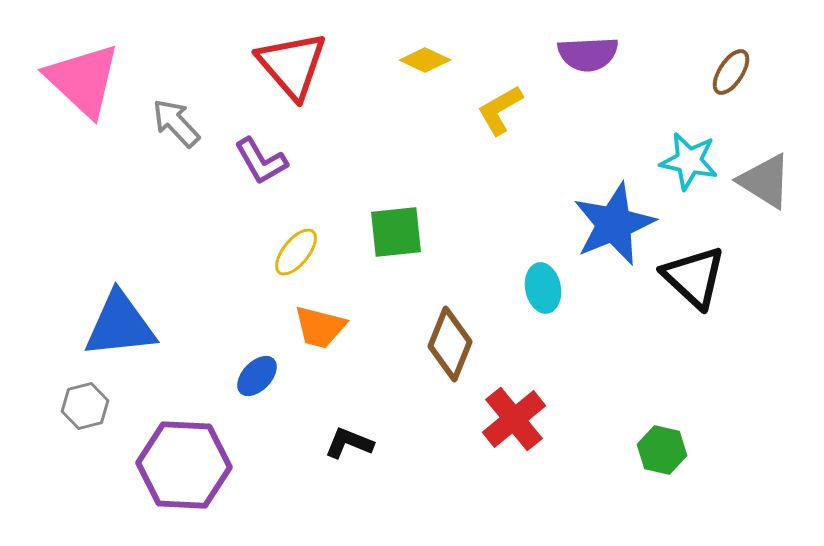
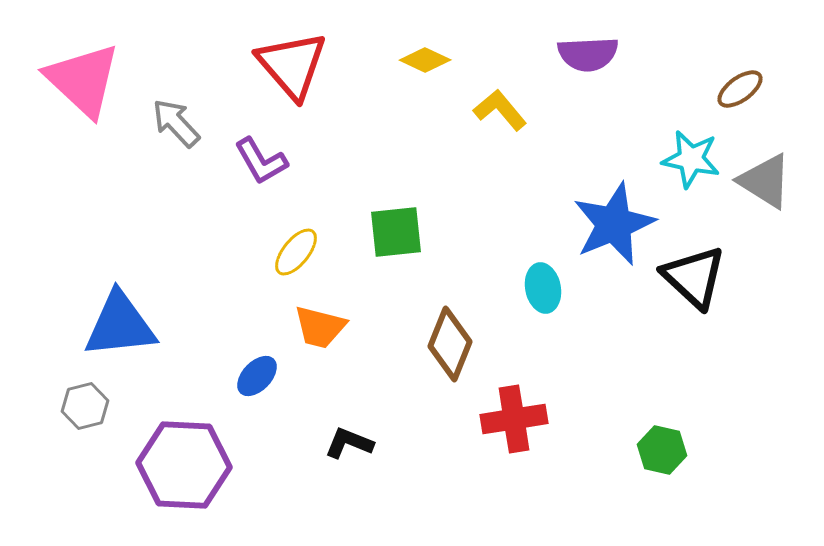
brown ellipse: moved 9 px right, 17 px down; rotated 21 degrees clockwise
yellow L-shape: rotated 80 degrees clockwise
cyan star: moved 2 px right, 2 px up
red cross: rotated 30 degrees clockwise
